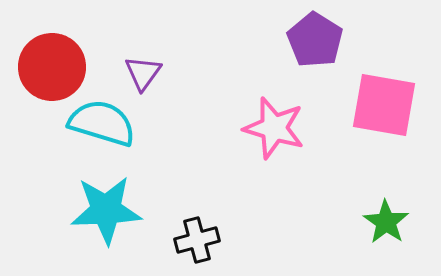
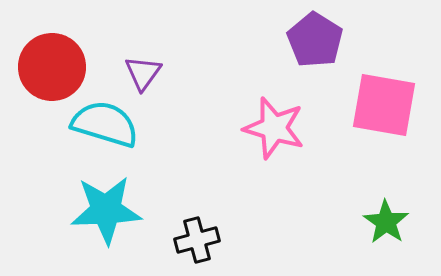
cyan semicircle: moved 3 px right, 1 px down
